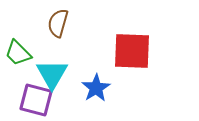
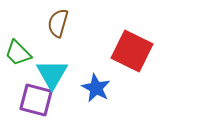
red square: rotated 24 degrees clockwise
blue star: rotated 12 degrees counterclockwise
